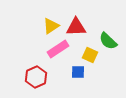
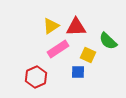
yellow square: moved 2 px left
